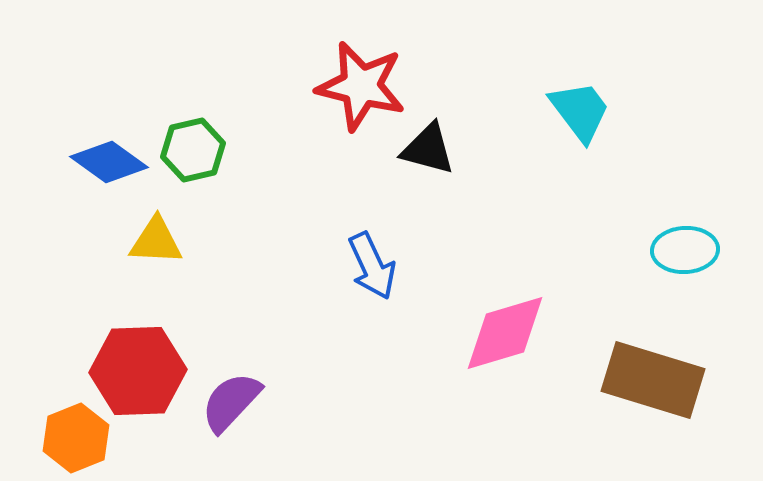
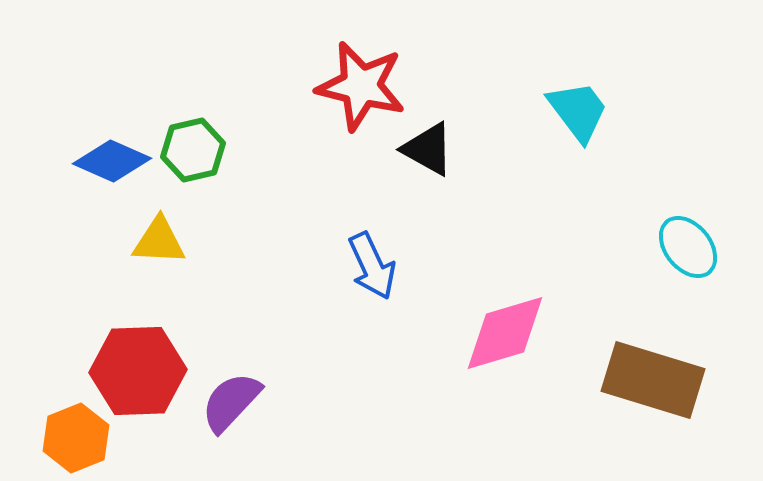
cyan trapezoid: moved 2 px left
black triangle: rotated 14 degrees clockwise
blue diamond: moved 3 px right, 1 px up; rotated 12 degrees counterclockwise
yellow triangle: moved 3 px right
cyan ellipse: moved 3 px right, 3 px up; rotated 54 degrees clockwise
